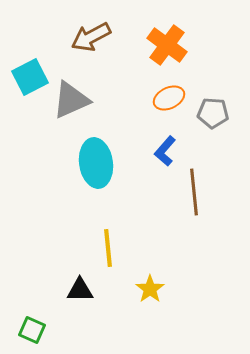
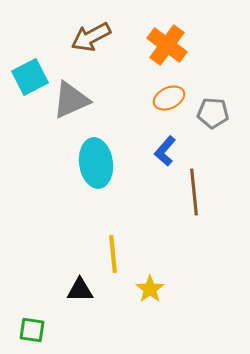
yellow line: moved 5 px right, 6 px down
green square: rotated 16 degrees counterclockwise
